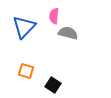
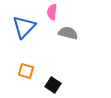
pink semicircle: moved 2 px left, 4 px up
